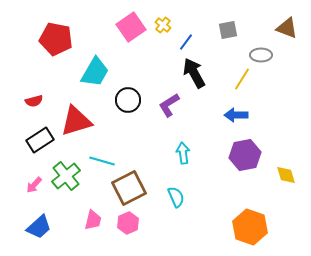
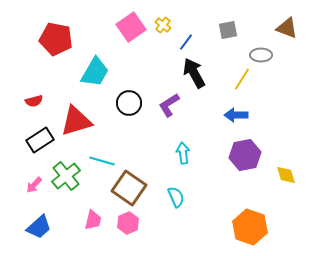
black circle: moved 1 px right, 3 px down
brown square: rotated 28 degrees counterclockwise
